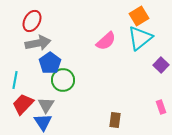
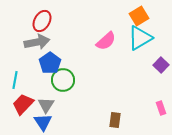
red ellipse: moved 10 px right
cyan triangle: rotated 8 degrees clockwise
gray arrow: moved 1 px left, 1 px up
pink rectangle: moved 1 px down
